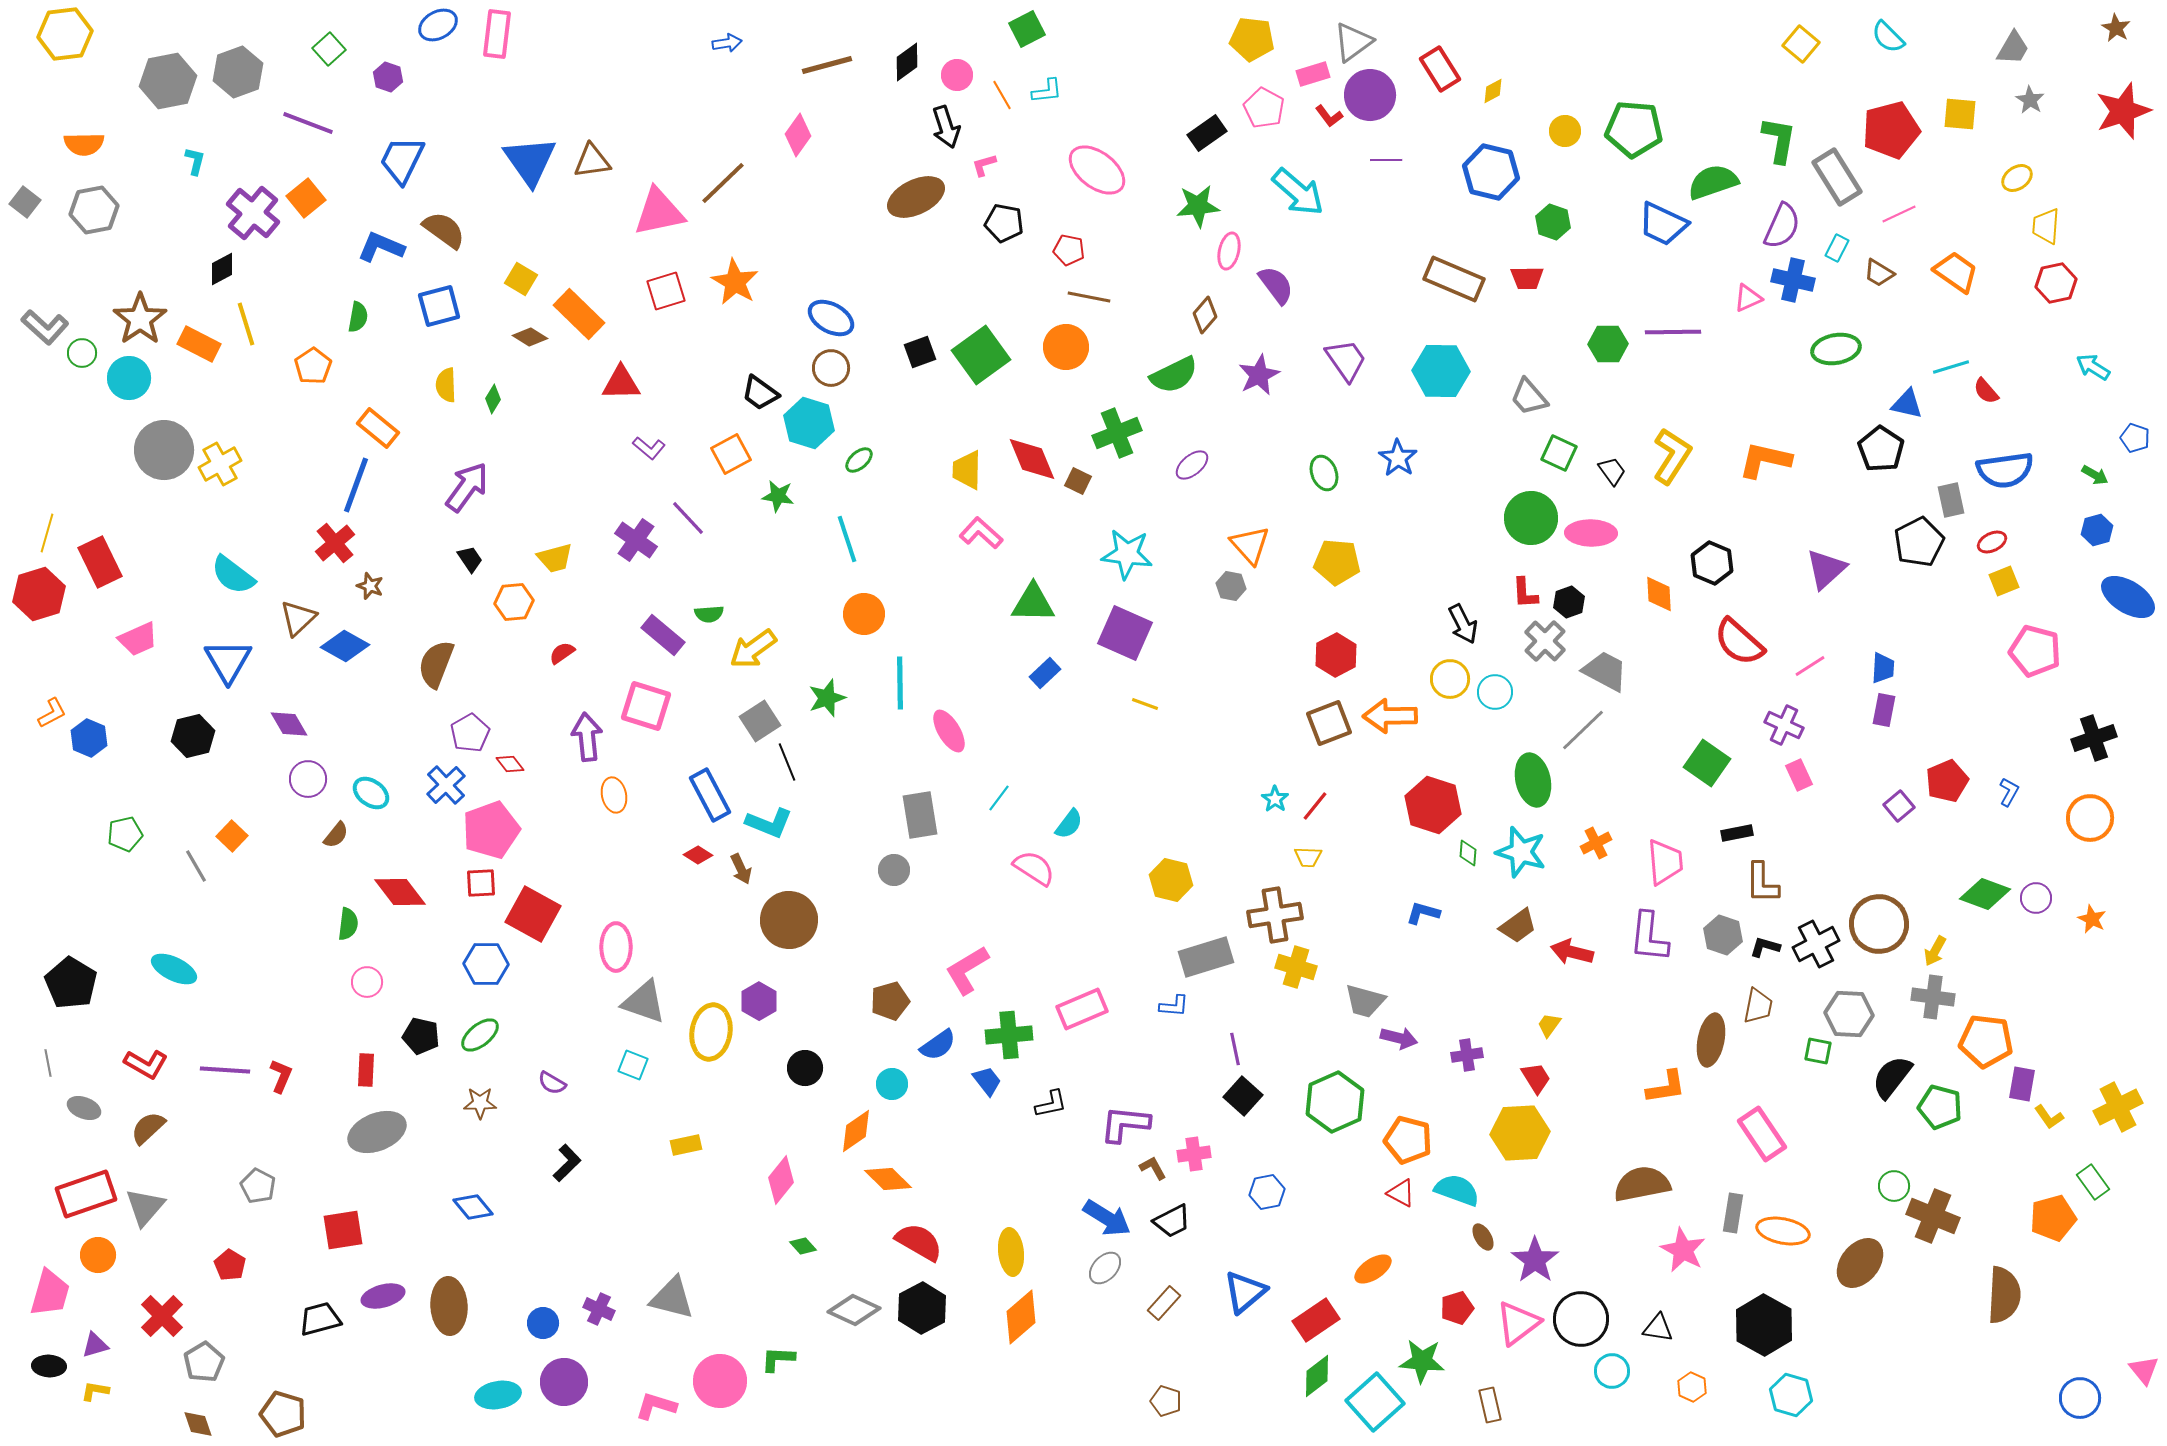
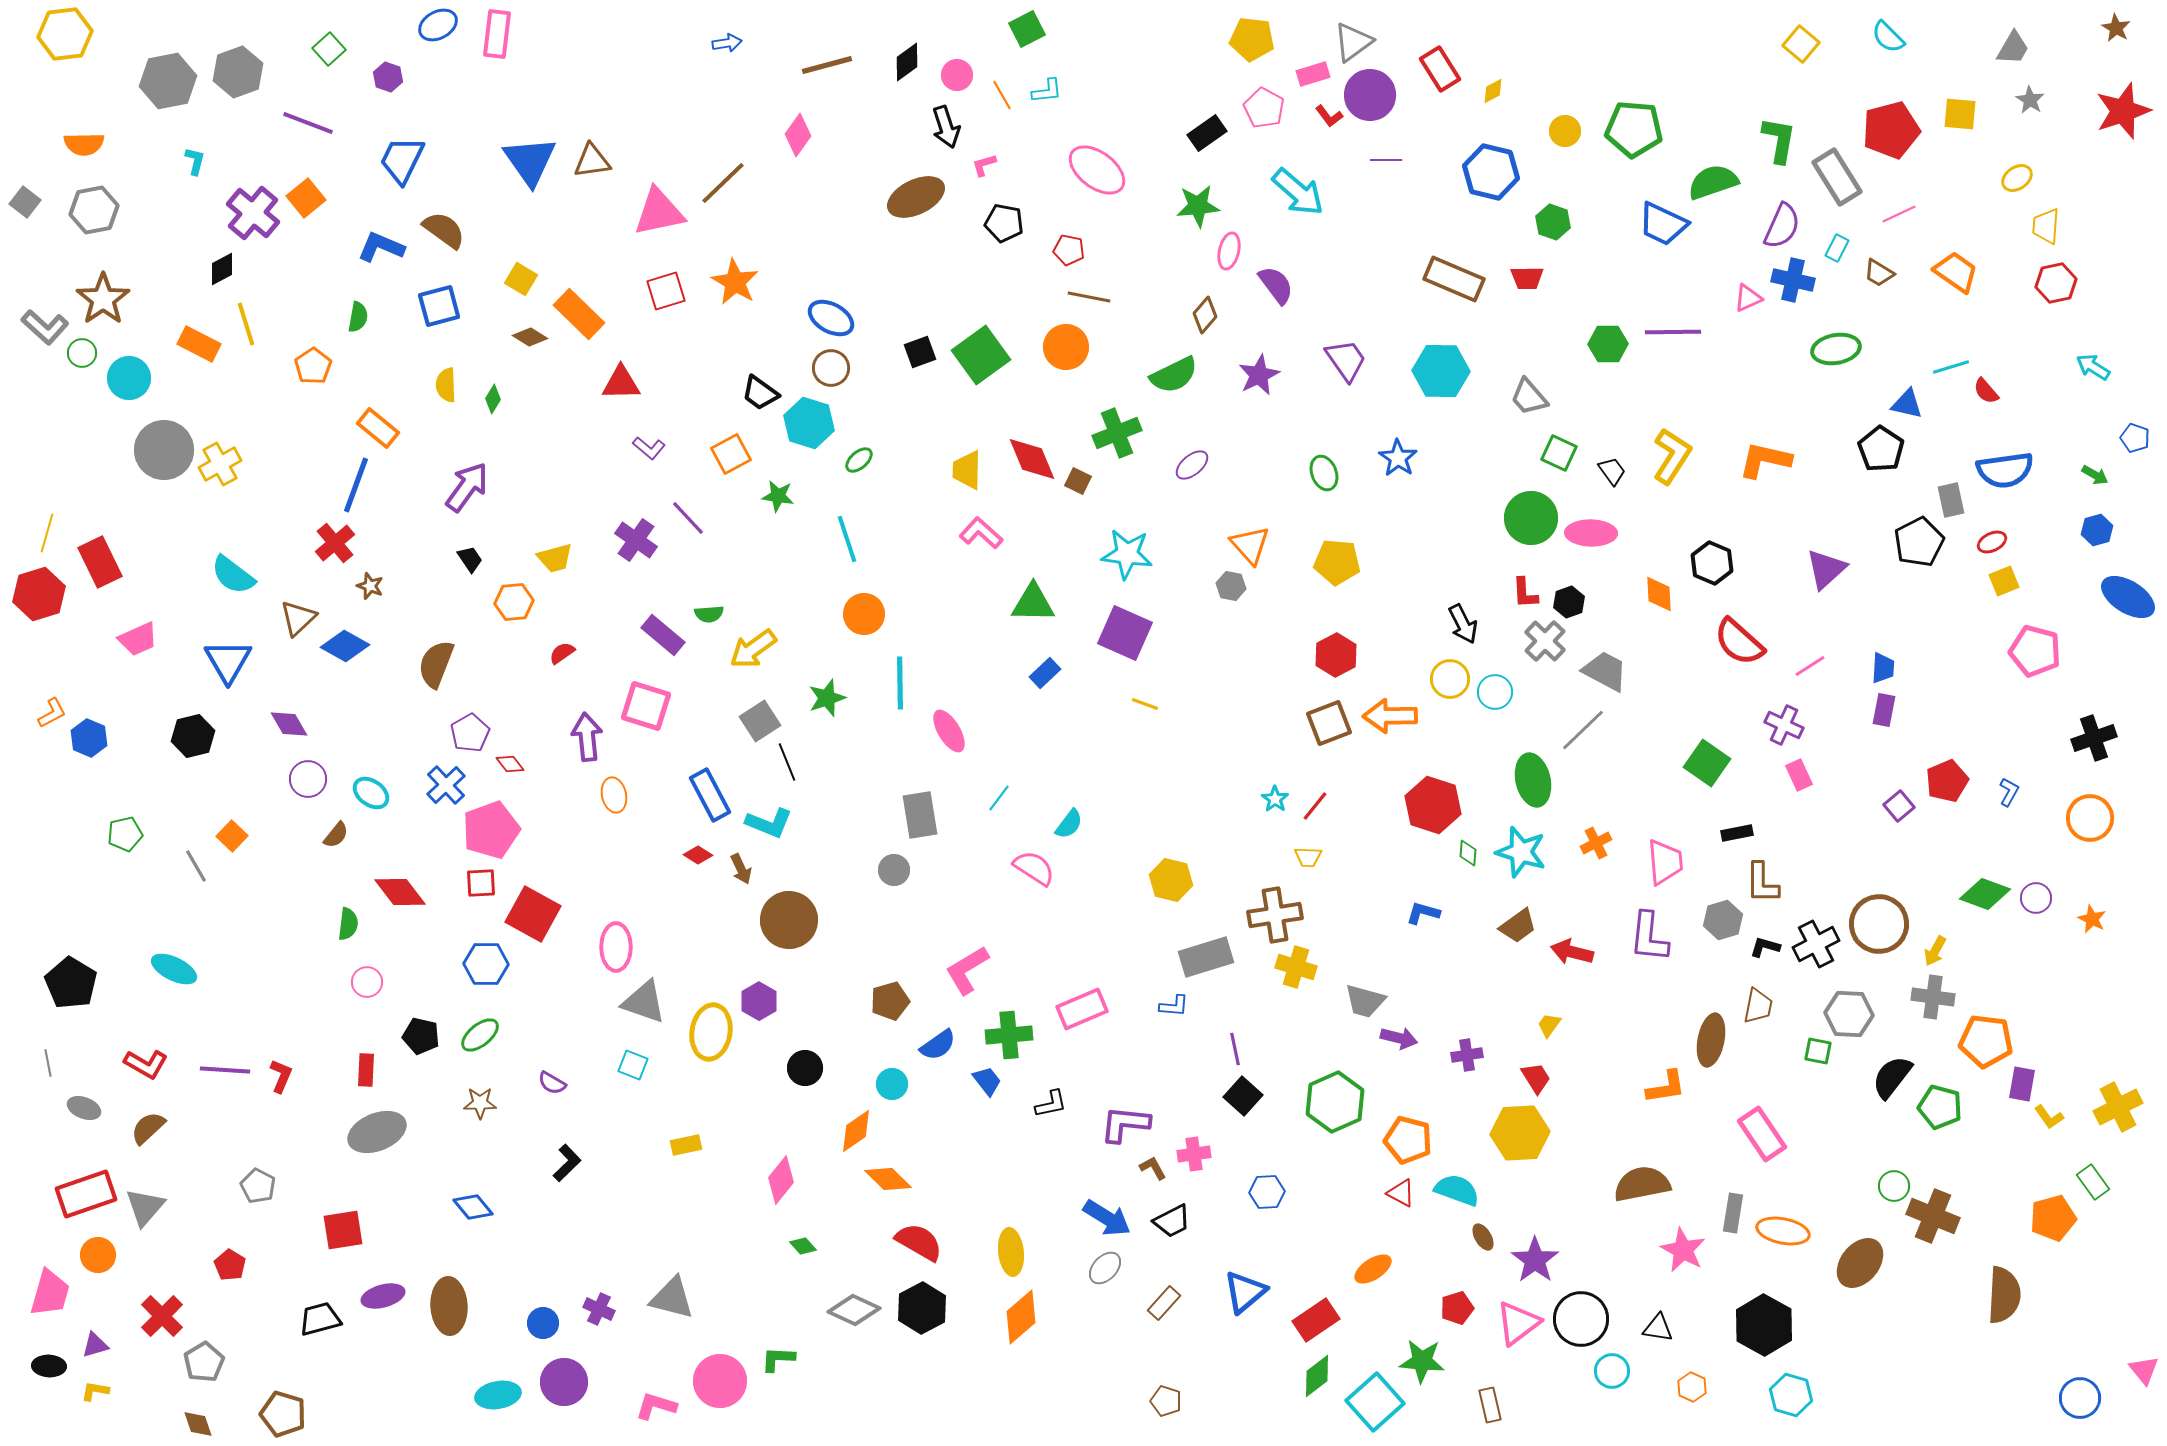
brown star at (140, 319): moved 37 px left, 20 px up
gray hexagon at (1723, 935): moved 15 px up; rotated 24 degrees clockwise
blue hexagon at (1267, 1192): rotated 8 degrees clockwise
